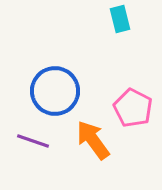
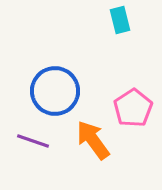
cyan rectangle: moved 1 px down
pink pentagon: rotated 12 degrees clockwise
